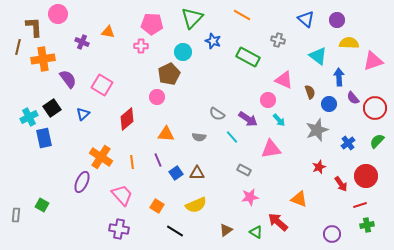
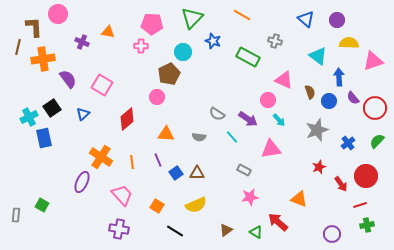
gray cross at (278, 40): moved 3 px left, 1 px down
blue circle at (329, 104): moved 3 px up
